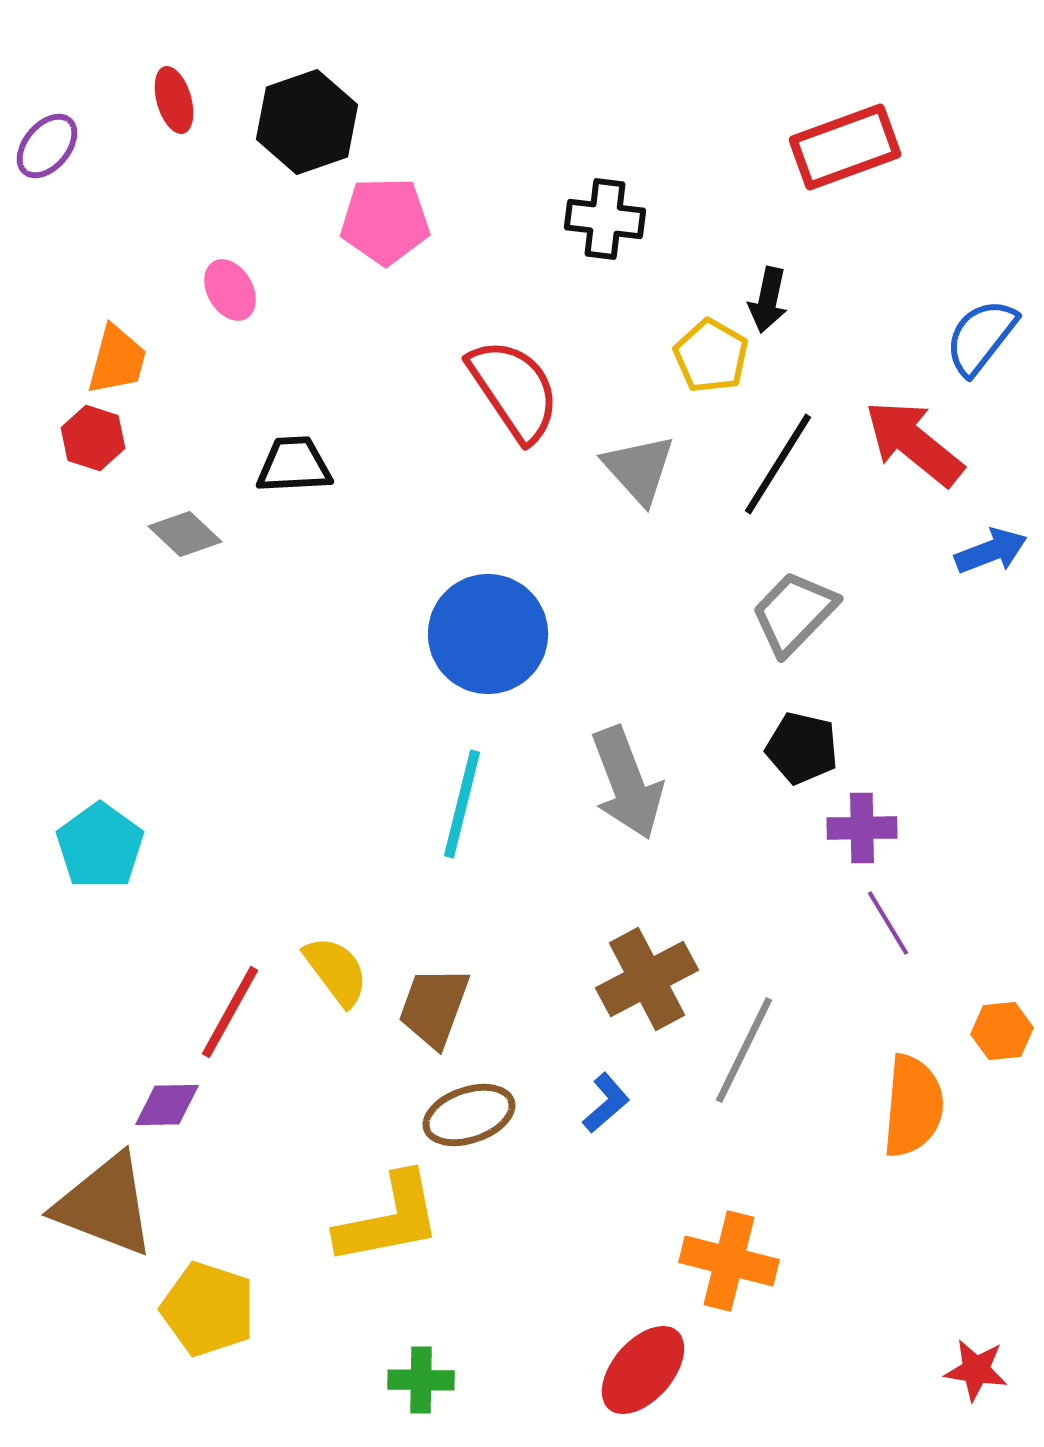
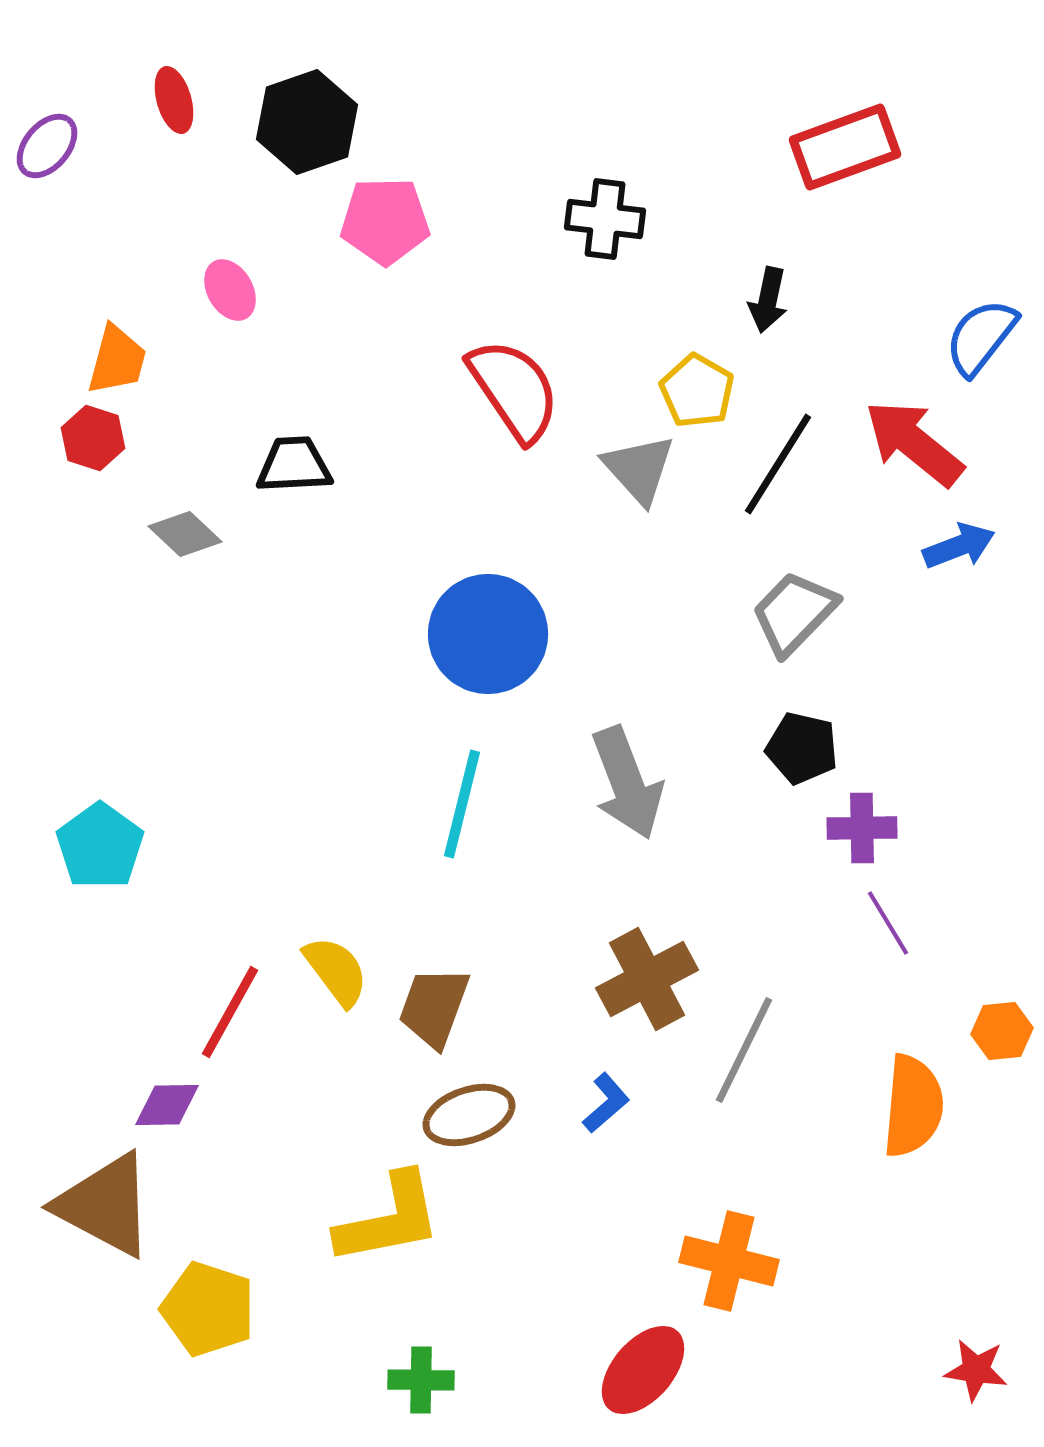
yellow pentagon at (711, 356): moved 14 px left, 35 px down
blue arrow at (991, 551): moved 32 px left, 5 px up
brown triangle at (105, 1205): rotated 7 degrees clockwise
